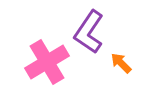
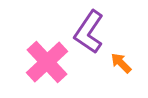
pink cross: rotated 12 degrees counterclockwise
